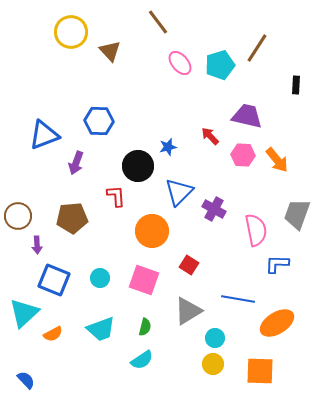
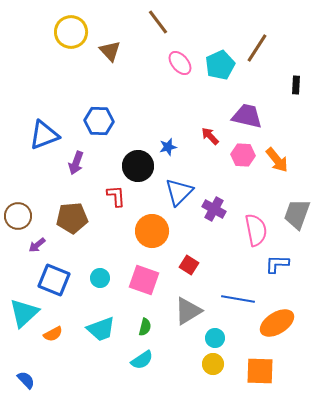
cyan pentagon at (220, 65): rotated 8 degrees counterclockwise
purple arrow at (37, 245): rotated 54 degrees clockwise
